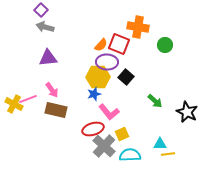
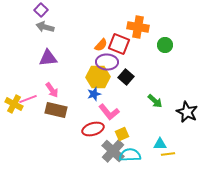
gray cross: moved 9 px right, 5 px down
